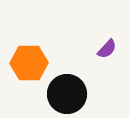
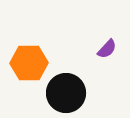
black circle: moved 1 px left, 1 px up
